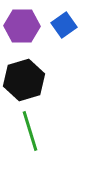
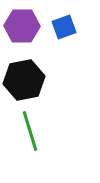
blue square: moved 2 px down; rotated 15 degrees clockwise
black hexagon: rotated 6 degrees clockwise
